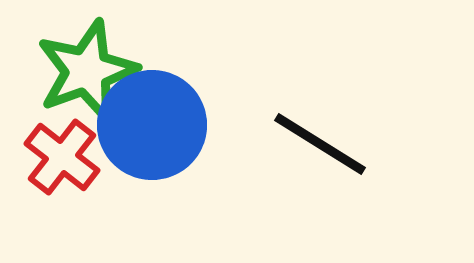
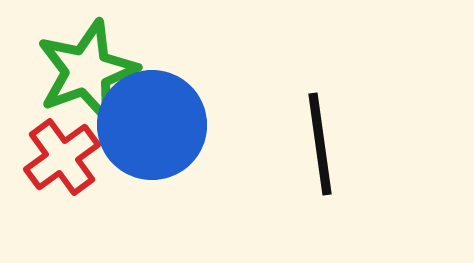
black line: rotated 50 degrees clockwise
red cross: rotated 16 degrees clockwise
